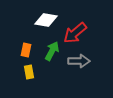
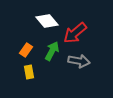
white diamond: moved 1 px right, 1 px down; rotated 40 degrees clockwise
orange rectangle: rotated 24 degrees clockwise
gray arrow: rotated 10 degrees clockwise
